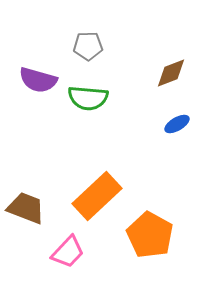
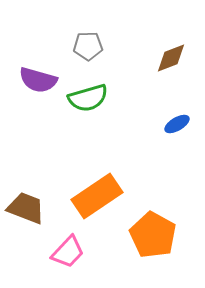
brown diamond: moved 15 px up
green semicircle: rotated 21 degrees counterclockwise
orange rectangle: rotated 9 degrees clockwise
orange pentagon: moved 3 px right
